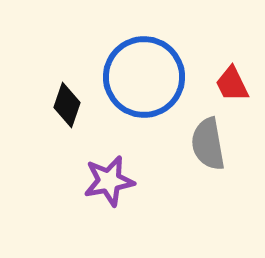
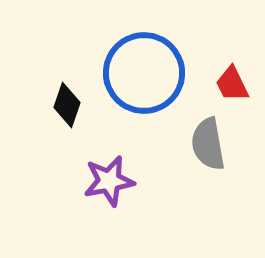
blue circle: moved 4 px up
